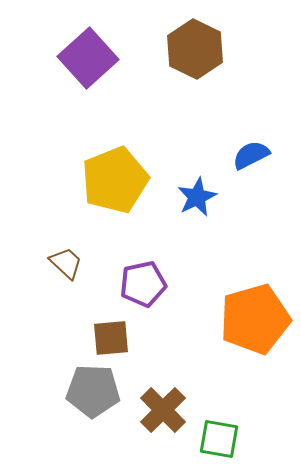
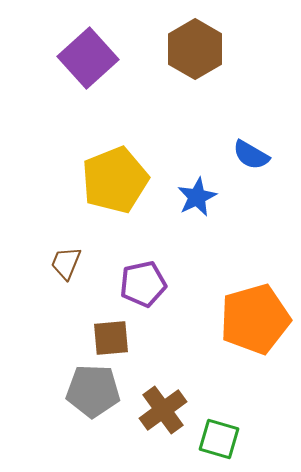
brown hexagon: rotated 4 degrees clockwise
blue semicircle: rotated 123 degrees counterclockwise
brown trapezoid: rotated 111 degrees counterclockwise
brown cross: rotated 9 degrees clockwise
green square: rotated 6 degrees clockwise
